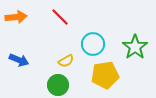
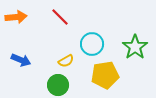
cyan circle: moved 1 px left
blue arrow: moved 2 px right
